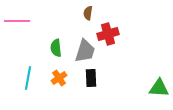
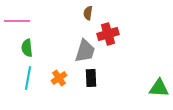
green semicircle: moved 29 px left
